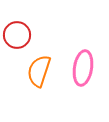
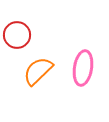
orange semicircle: moved 1 px left; rotated 28 degrees clockwise
